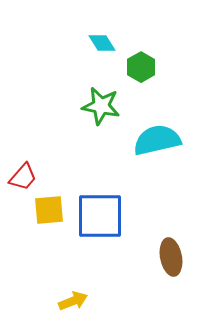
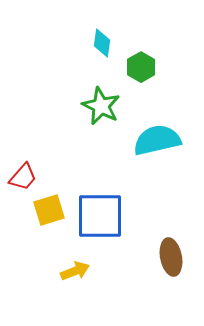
cyan diamond: rotated 40 degrees clockwise
green star: rotated 15 degrees clockwise
yellow square: rotated 12 degrees counterclockwise
yellow arrow: moved 2 px right, 30 px up
